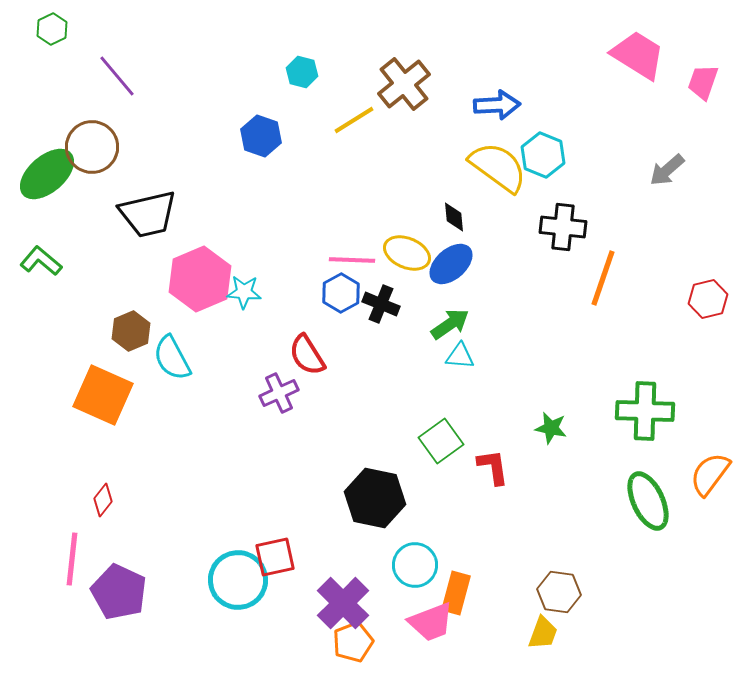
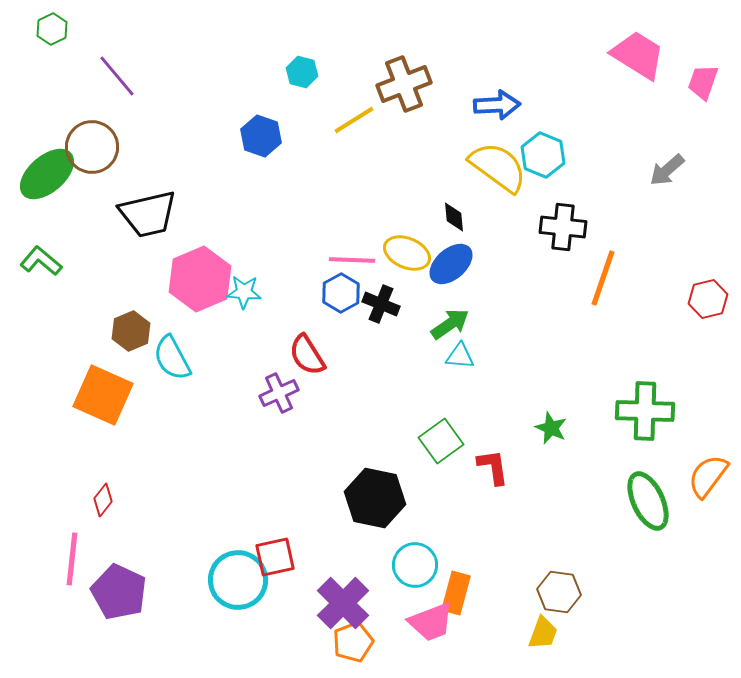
brown cross at (404, 84): rotated 18 degrees clockwise
green star at (551, 428): rotated 12 degrees clockwise
orange semicircle at (710, 474): moved 2 px left, 2 px down
